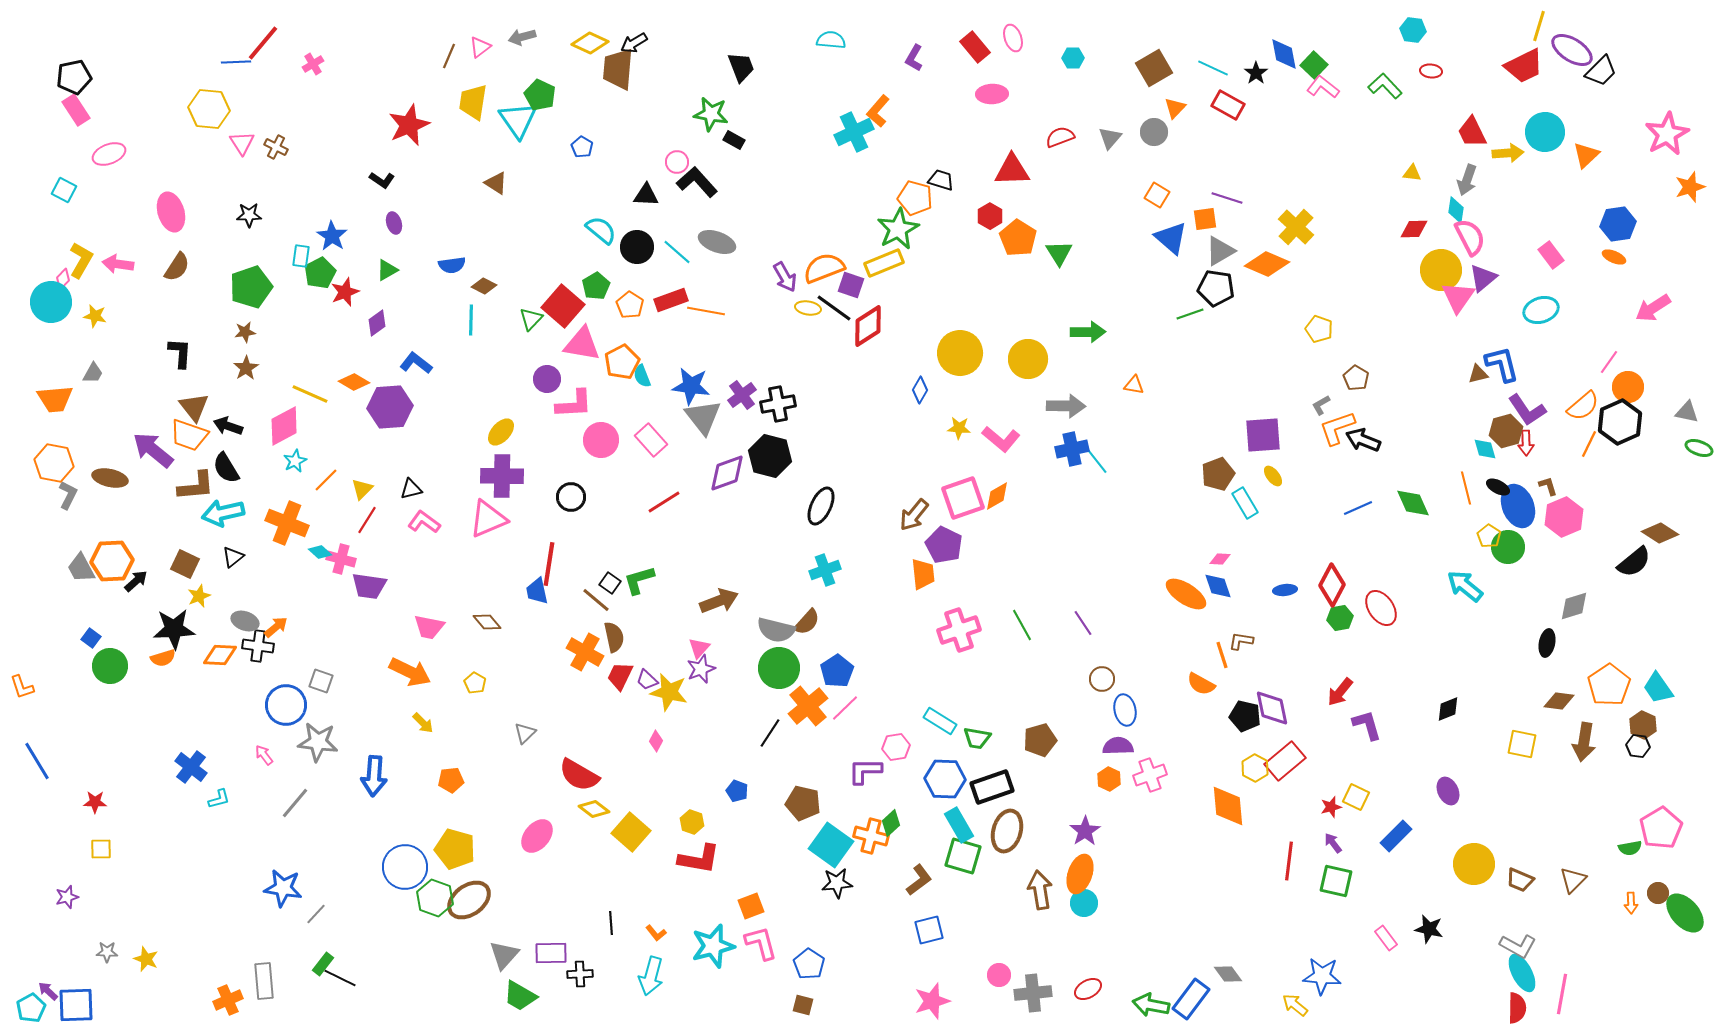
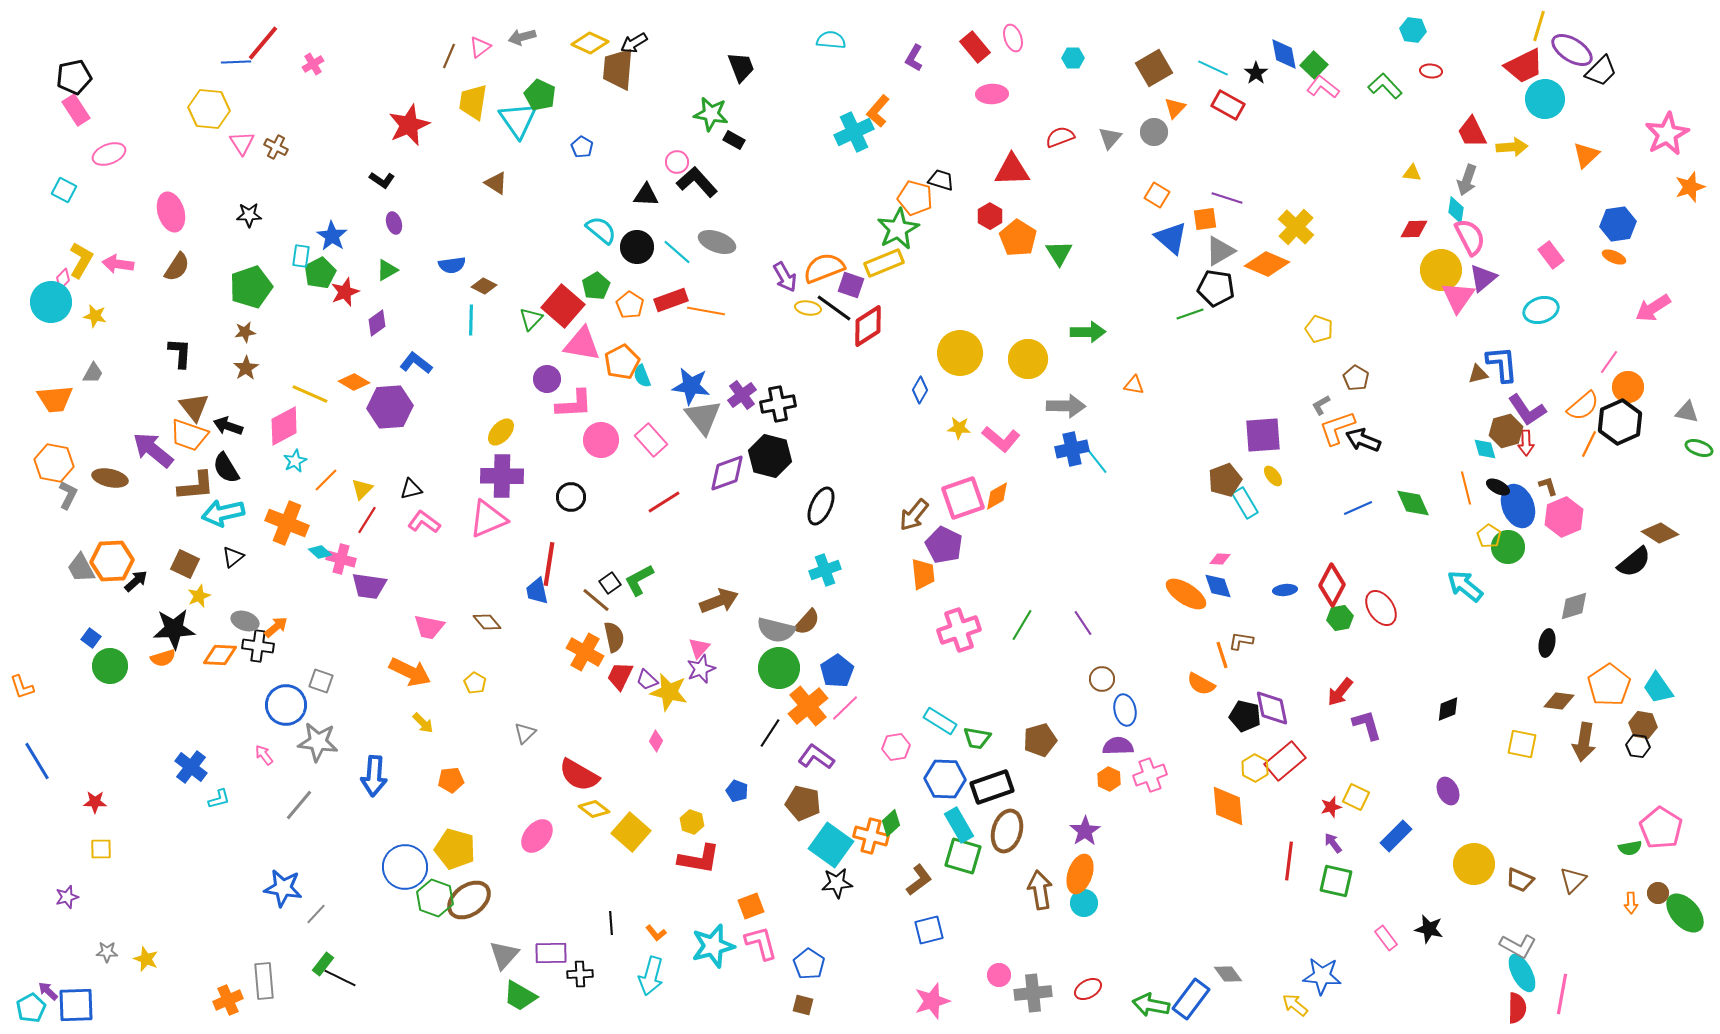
cyan circle at (1545, 132): moved 33 px up
yellow arrow at (1508, 153): moved 4 px right, 6 px up
blue L-shape at (1502, 364): rotated 9 degrees clockwise
brown pentagon at (1218, 474): moved 7 px right, 6 px down
green L-shape at (639, 580): rotated 12 degrees counterclockwise
black square at (610, 583): rotated 20 degrees clockwise
green line at (1022, 625): rotated 60 degrees clockwise
brown hexagon at (1643, 725): rotated 16 degrees counterclockwise
purple L-shape at (865, 771): moved 49 px left, 14 px up; rotated 36 degrees clockwise
gray line at (295, 803): moved 4 px right, 2 px down
pink pentagon at (1661, 828): rotated 9 degrees counterclockwise
